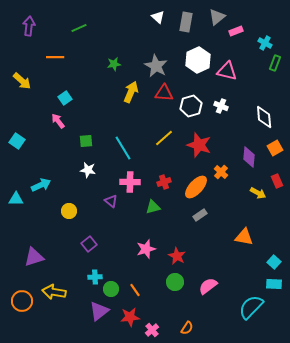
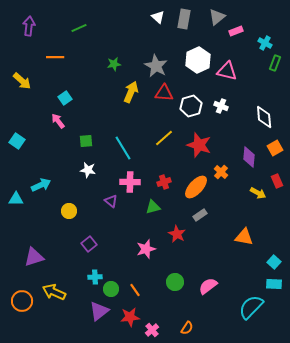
gray rectangle at (186, 22): moved 2 px left, 3 px up
red star at (177, 256): moved 22 px up
yellow arrow at (54, 292): rotated 15 degrees clockwise
